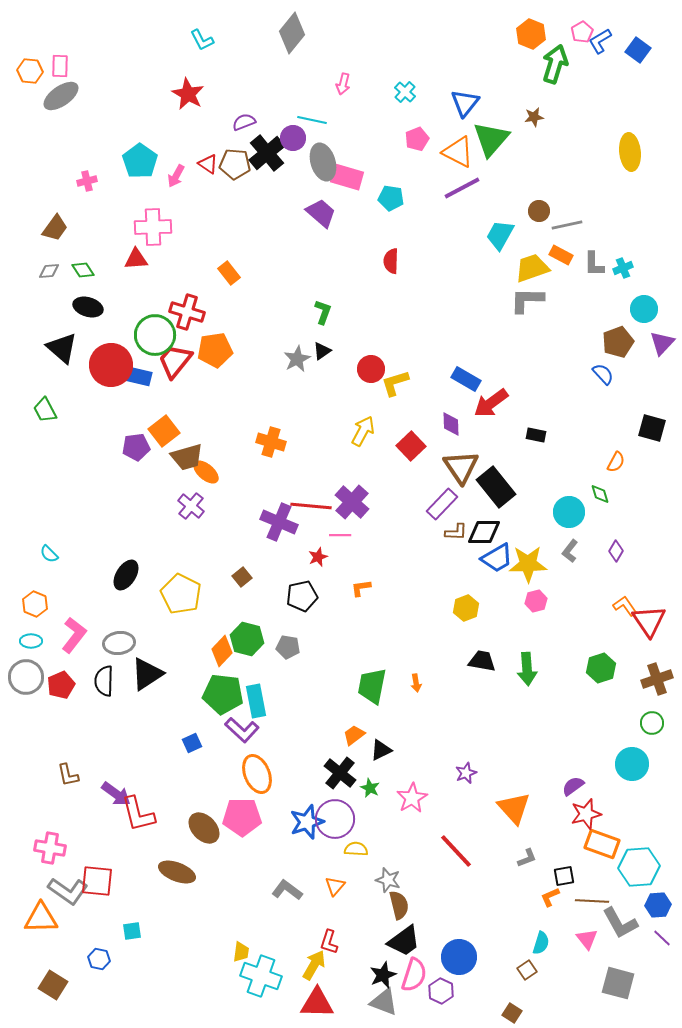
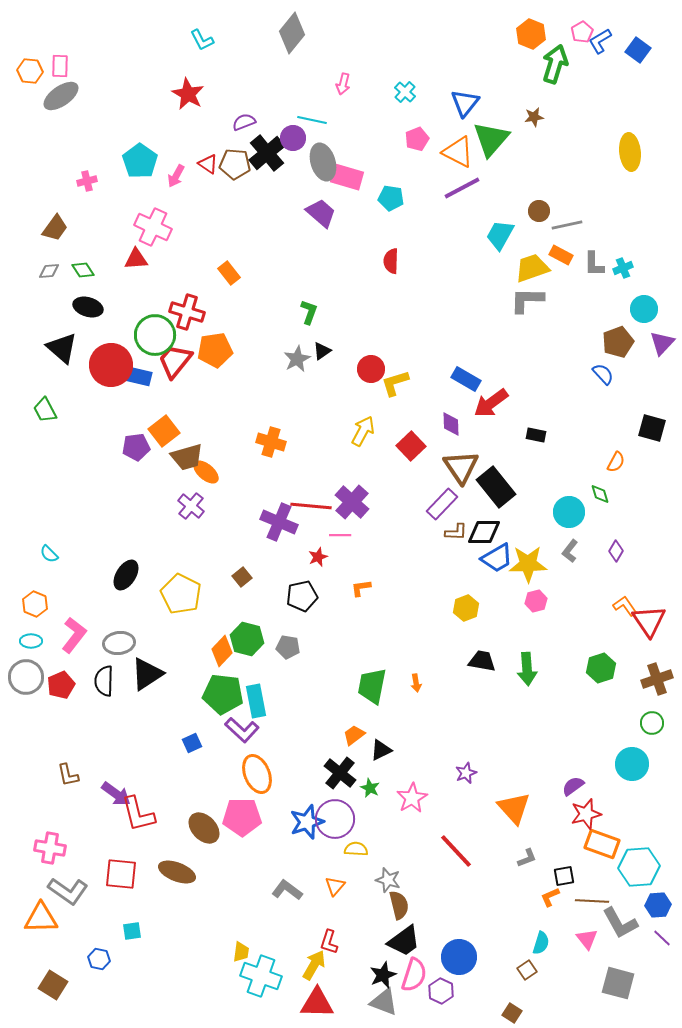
pink cross at (153, 227): rotated 27 degrees clockwise
green L-shape at (323, 312): moved 14 px left
red square at (97, 881): moved 24 px right, 7 px up
